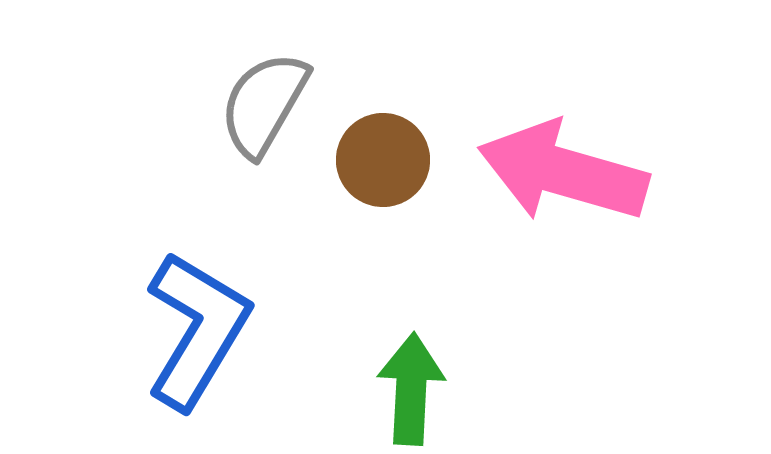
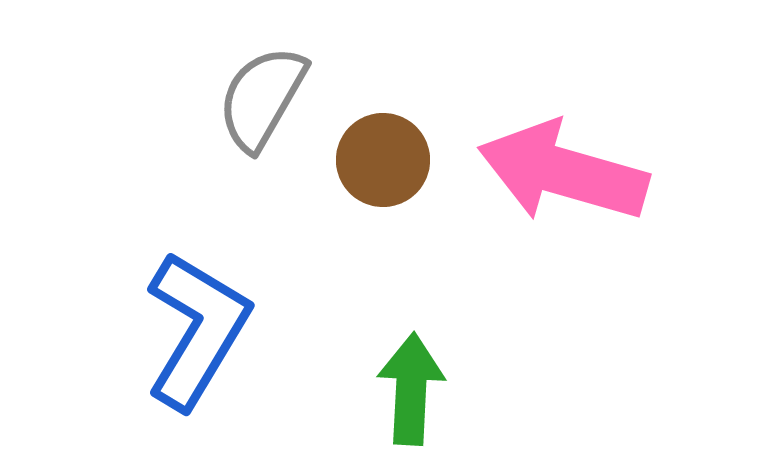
gray semicircle: moved 2 px left, 6 px up
